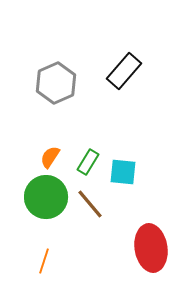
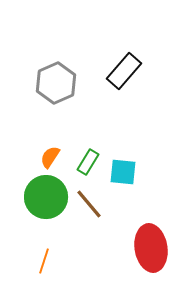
brown line: moved 1 px left
